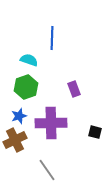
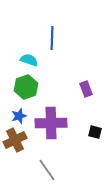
purple rectangle: moved 12 px right
